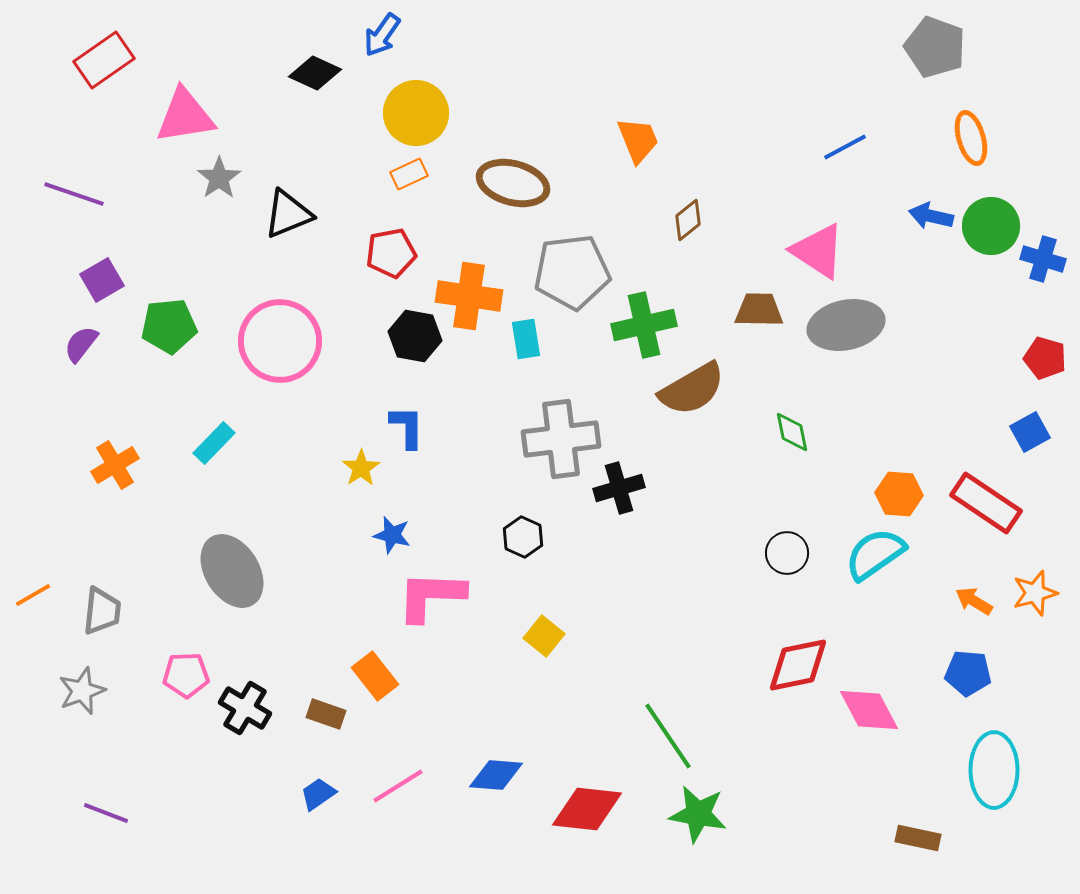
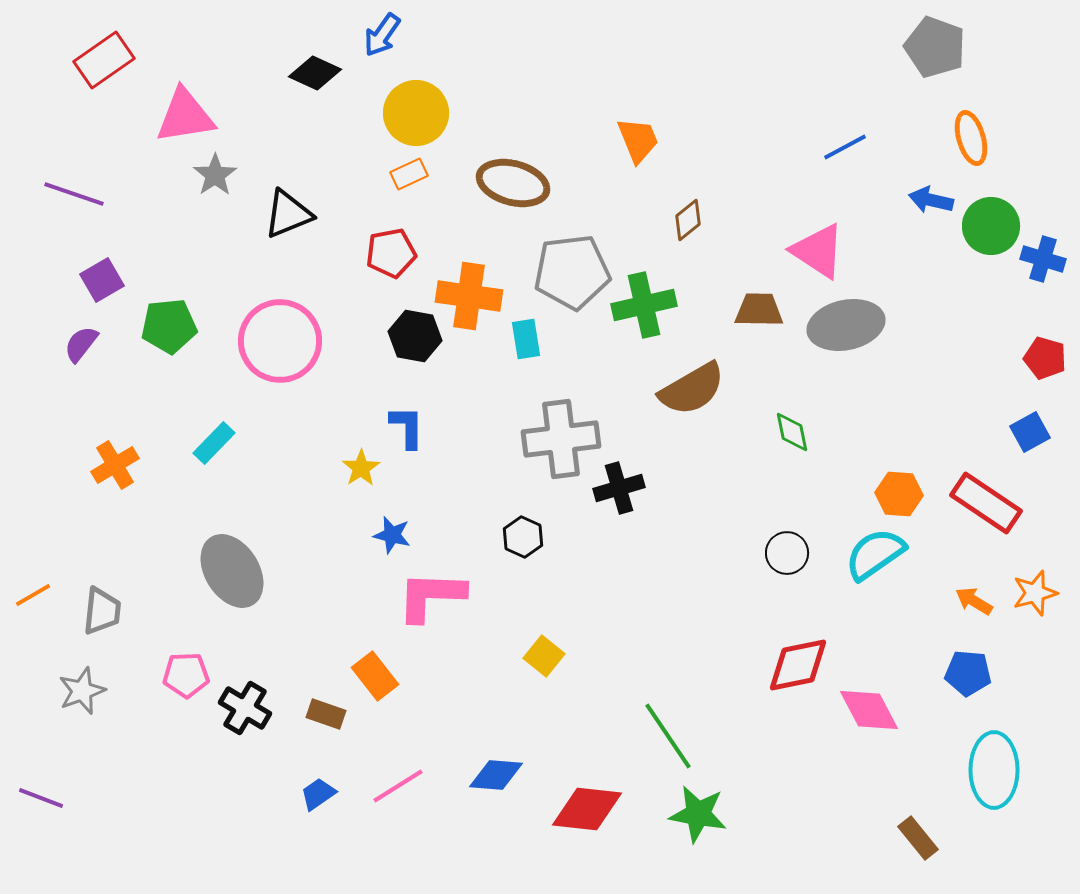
gray star at (219, 178): moved 4 px left, 3 px up
blue arrow at (931, 216): moved 16 px up
green cross at (644, 325): moved 20 px up
yellow square at (544, 636): moved 20 px down
purple line at (106, 813): moved 65 px left, 15 px up
brown rectangle at (918, 838): rotated 39 degrees clockwise
